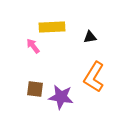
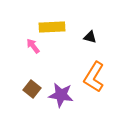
black triangle: rotated 24 degrees clockwise
brown square: moved 3 px left; rotated 30 degrees clockwise
purple star: moved 2 px up
